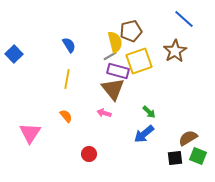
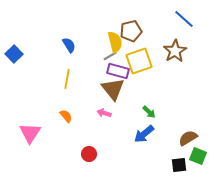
black square: moved 4 px right, 7 px down
